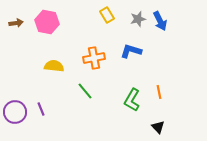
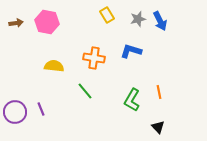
orange cross: rotated 20 degrees clockwise
